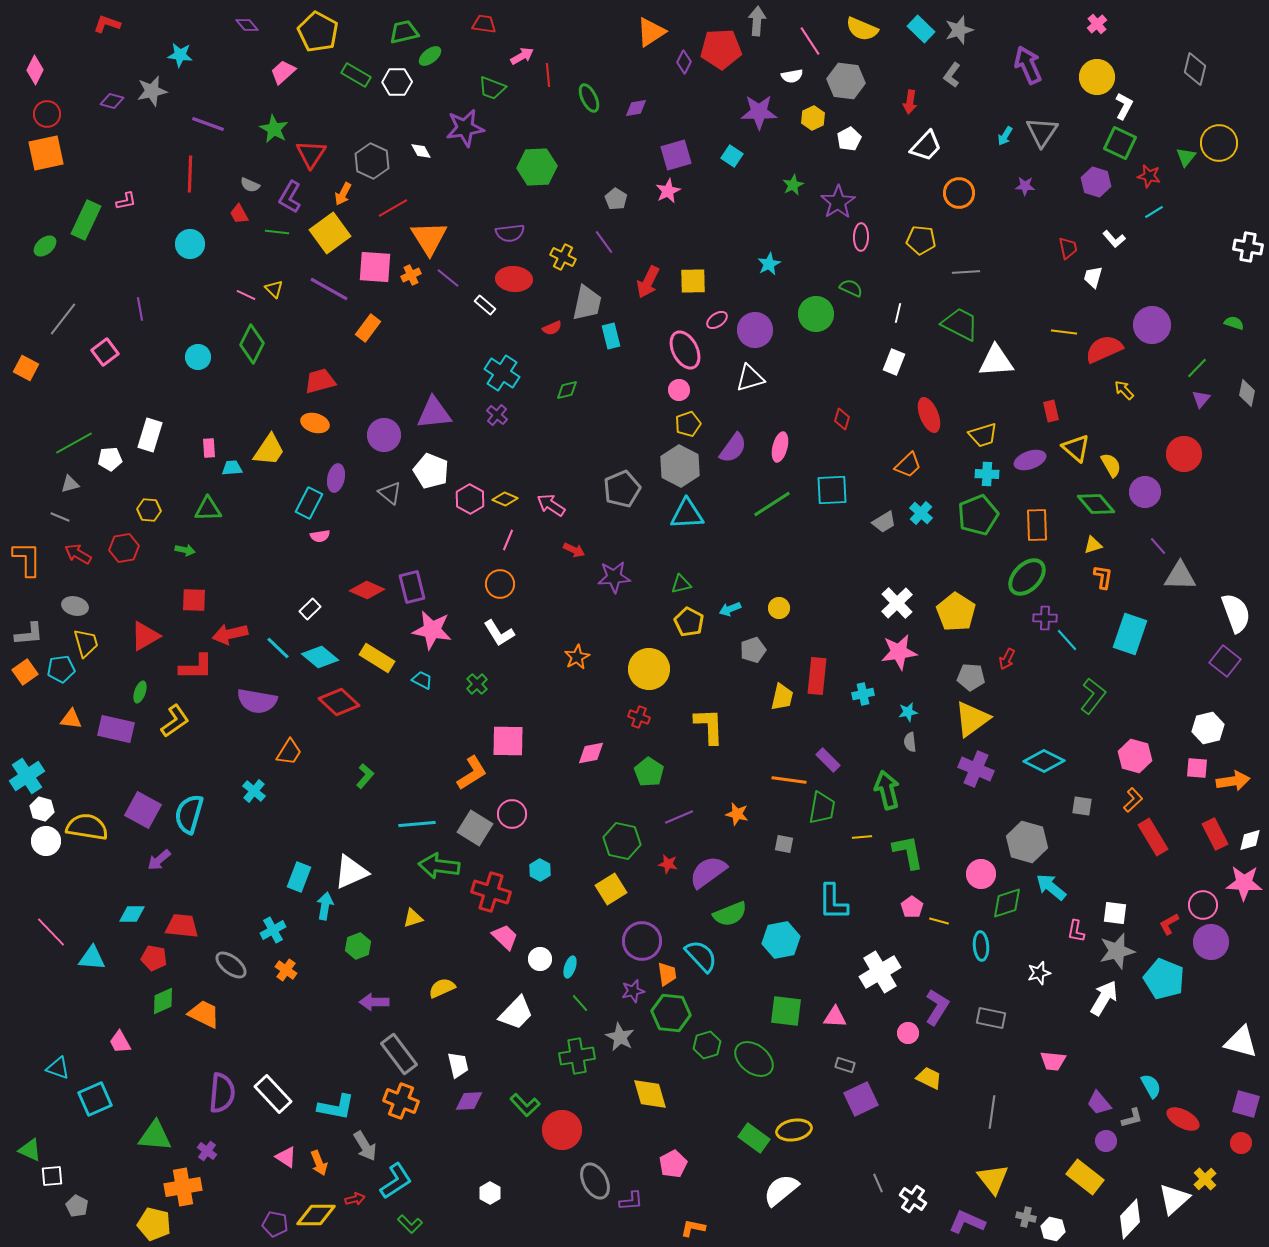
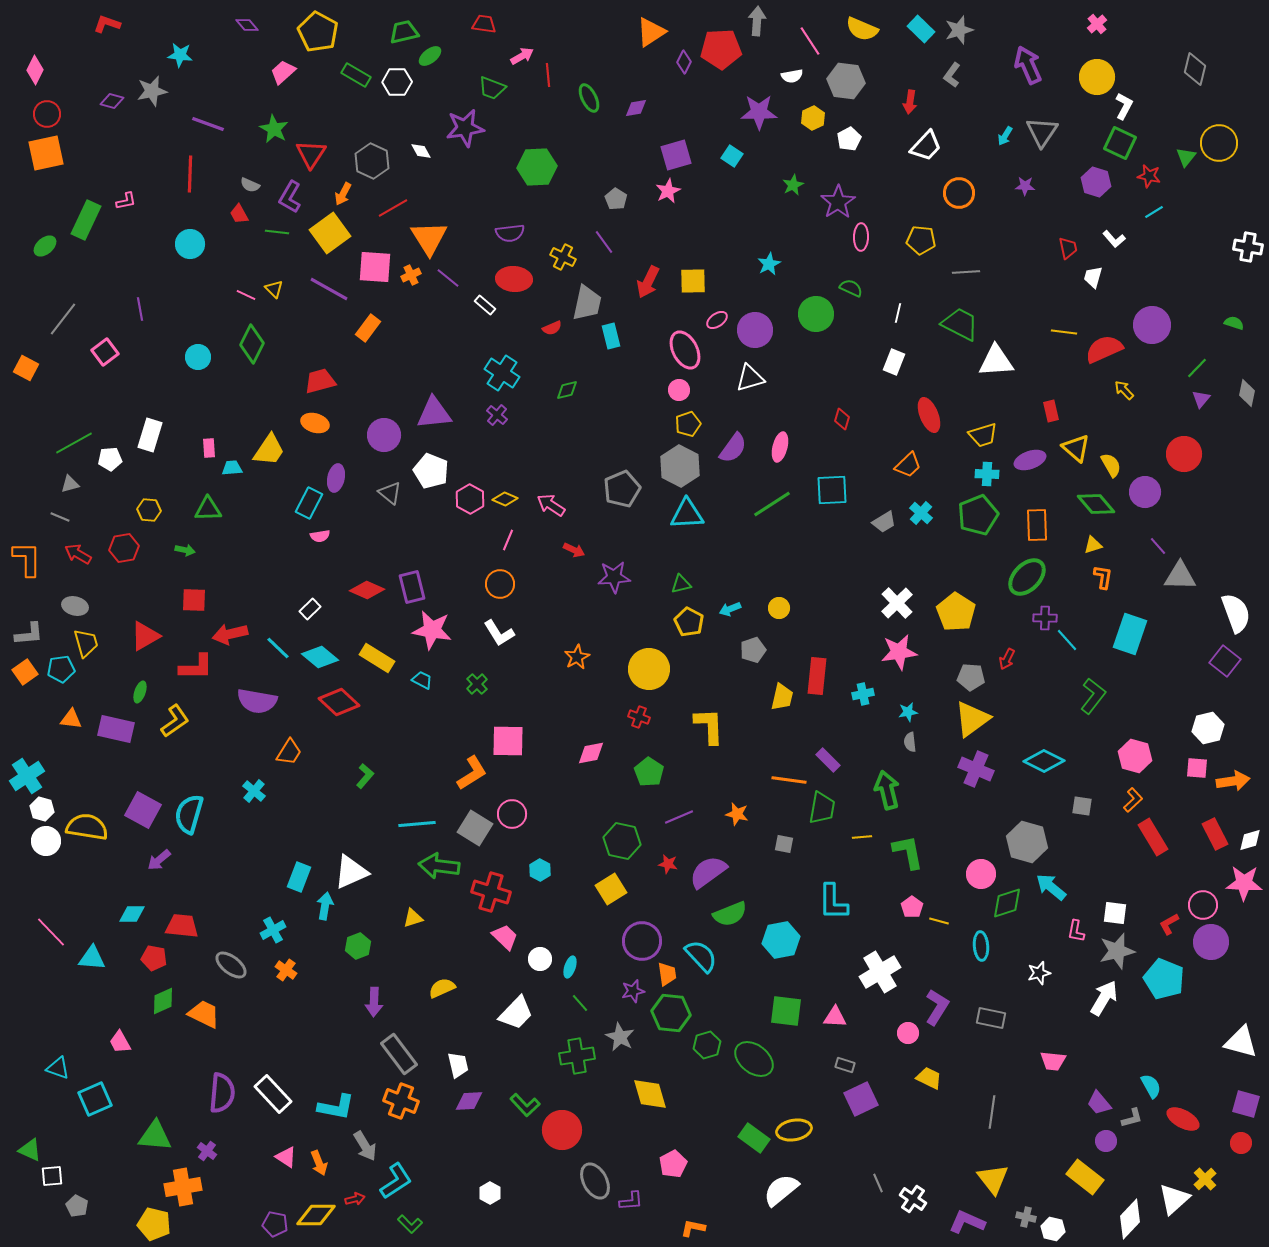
purple arrow at (374, 1002): rotated 88 degrees counterclockwise
